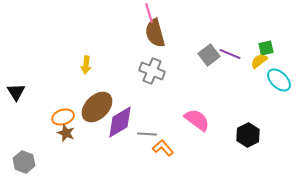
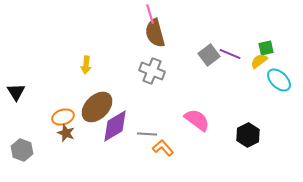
pink line: moved 1 px right, 1 px down
purple diamond: moved 5 px left, 4 px down
gray hexagon: moved 2 px left, 12 px up
